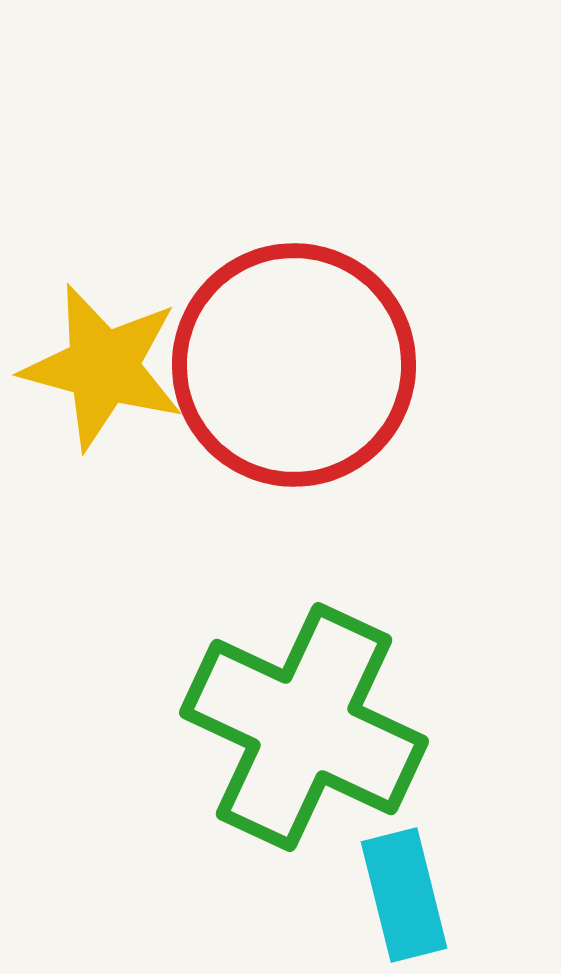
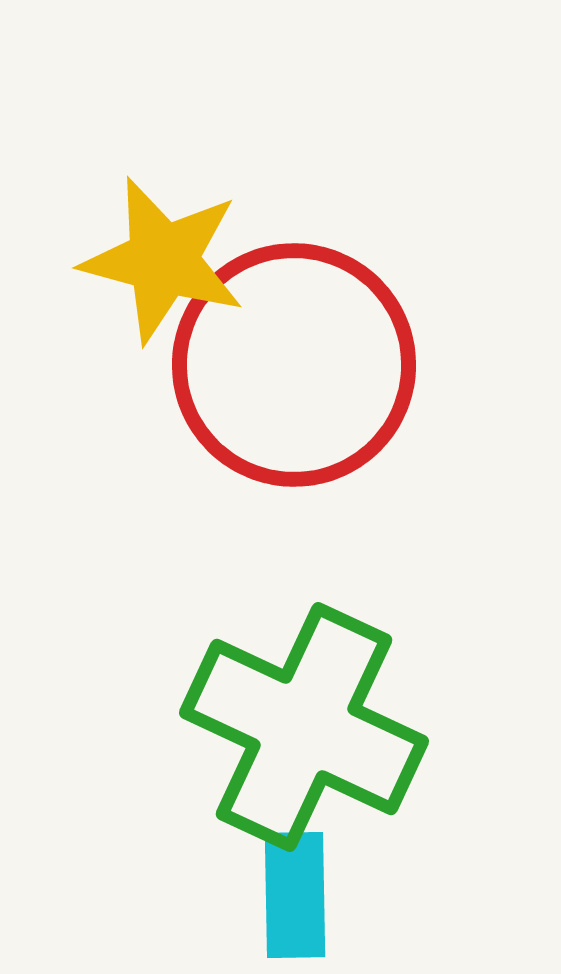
yellow star: moved 60 px right, 107 px up
cyan rectangle: moved 109 px left; rotated 13 degrees clockwise
